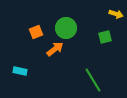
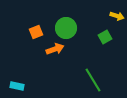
yellow arrow: moved 1 px right, 2 px down
green square: rotated 16 degrees counterclockwise
orange arrow: rotated 18 degrees clockwise
cyan rectangle: moved 3 px left, 15 px down
